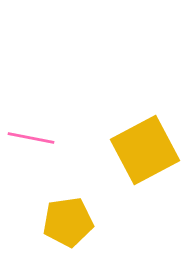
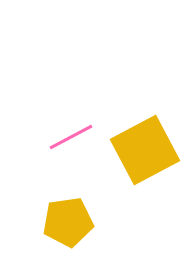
pink line: moved 40 px right, 1 px up; rotated 39 degrees counterclockwise
